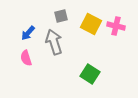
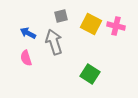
blue arrow: rotated 77 degrees clockwise
